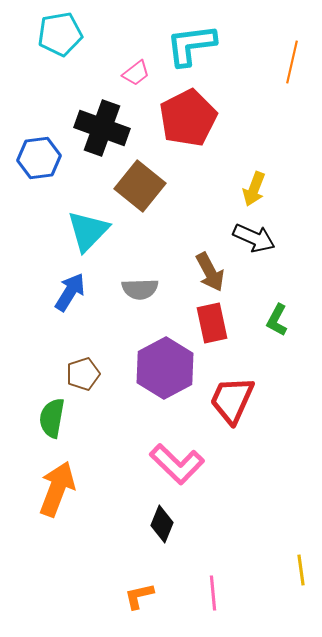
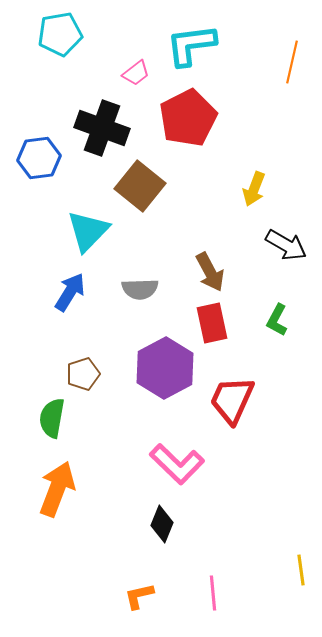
black arrow: moved 32 px right, 7 px down; rotated 6 degrees clockwise
